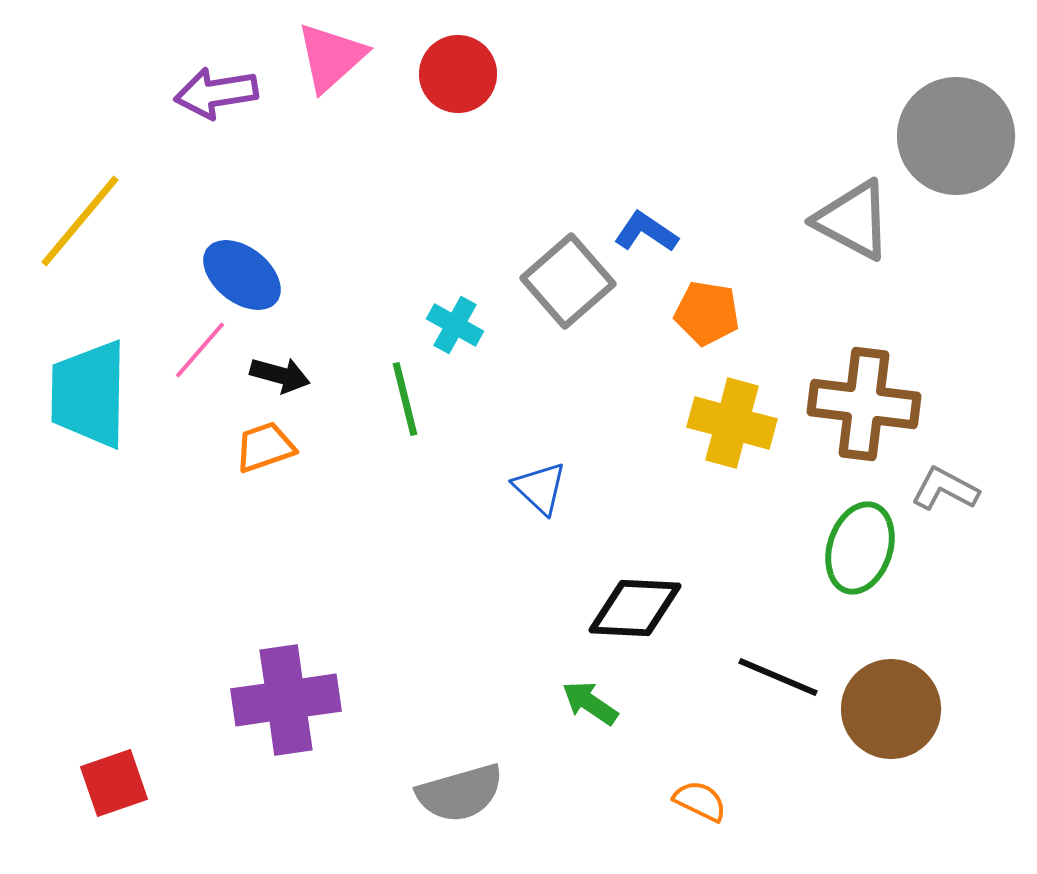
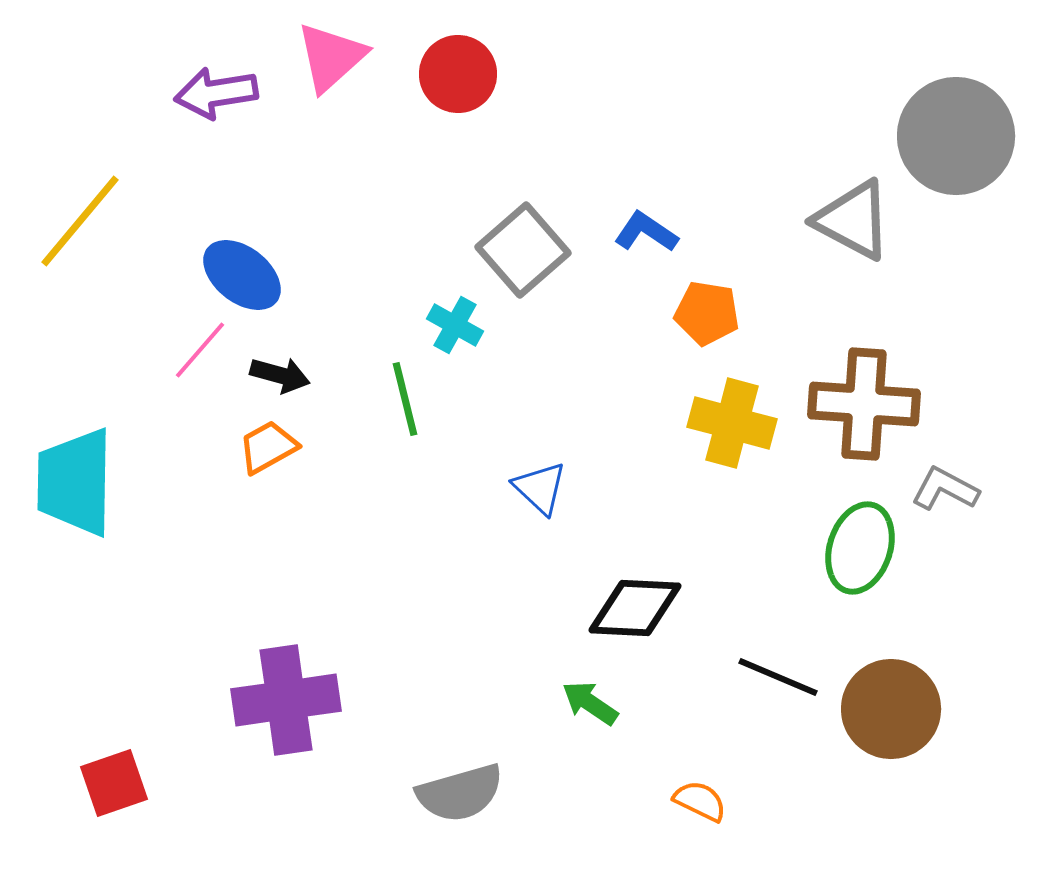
gray square: moved 45 px left, 31 px up
cyan trapezoid: moved 14 px left, 88 px down
brown cross: rotated 3 degrees counterclockwise
orange trapezoid: moved 3 px right; rotated 10 degrees counterclockwise
